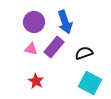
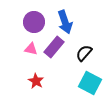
black semicircle: rotated 30 degrees counterclockwise
